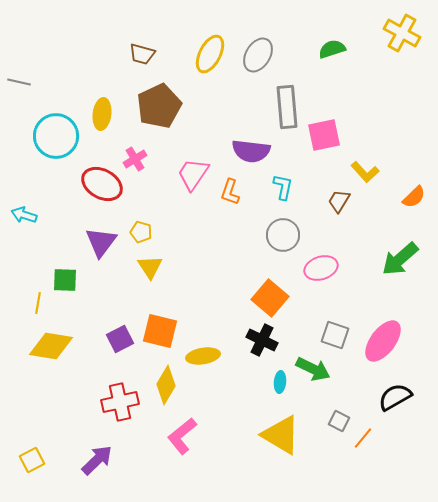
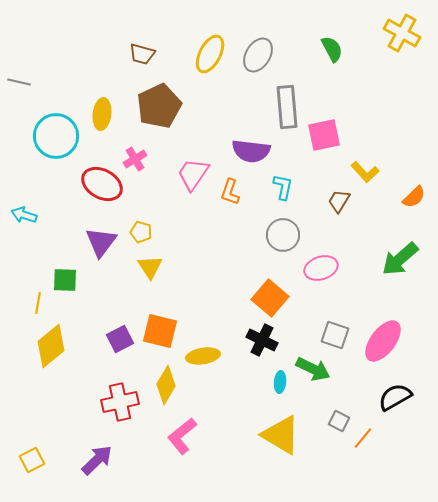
green semicircle at (332, 49): rotated 80 degrees clockwise
yellow diamond at (51, 346): rotated 48 degrees counterclockwise
